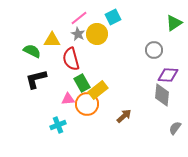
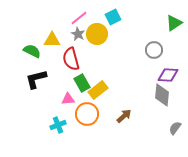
orange circle: moved 10 px down
